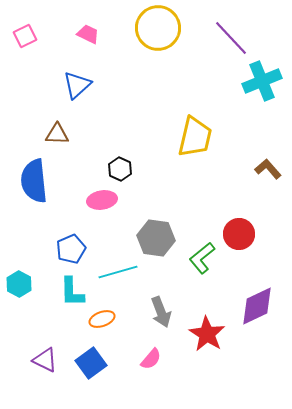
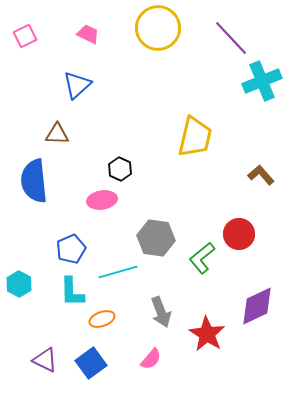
brown L-shape: moved 7 px left, 6 px down
